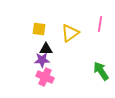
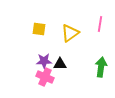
black triangle: moved 14 px right, 15 px down
purple star: moved 2 px right, 1 px down
green arrow: moved 4 px up; rotated 42 degrees clockwise
